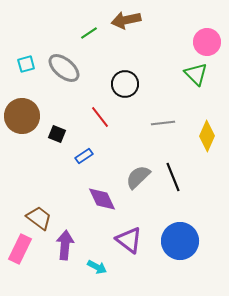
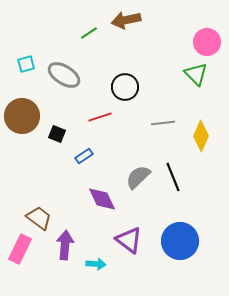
gray ellipse: moved 7 px down; rotated 8 degrees counterclockwise
black circle: moved 3 px down
red line: rotated 70 degrees counterclockwise
yellow diamond: moved 6 px left
cyan arrow: moved 1 px left, 3 px up; rotated 24 degrees counterclockwise
